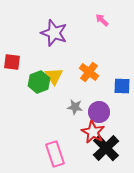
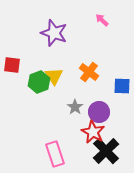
red square: moved 3 px down
gray star: rotated 28 degrees clockwise
black cross: moved 3 px down
